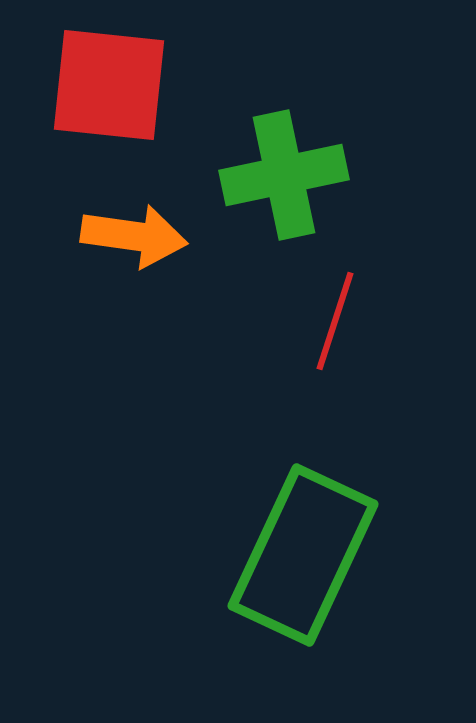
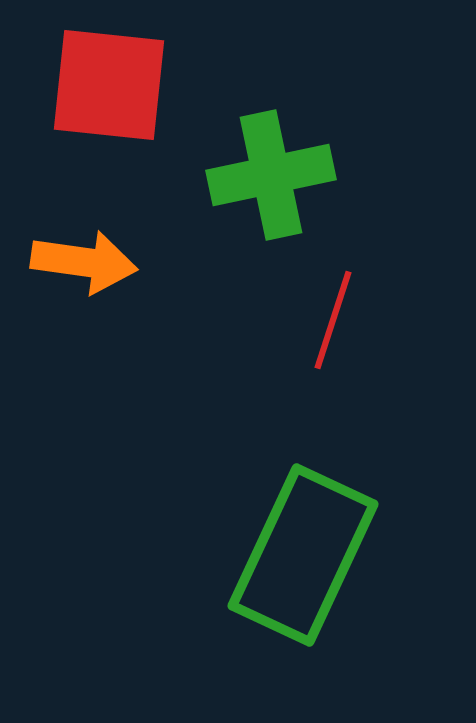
green cross: moved 13 px left
orange arrow: moved 50 px left, 26 px down
red line: moved 2 px left, 1 px up
